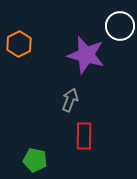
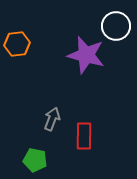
white circle: moved 4 px left
orange hexagon: moved 2 px left; rotated 20 degrees clockwise
gray arrow: moved 18 px left, 19 px down
